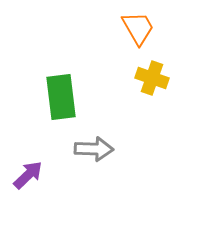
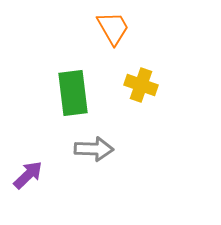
orange trapezoid: moved 25 px left
yellow cross: moved 11 px left, 7 px down
green rectangle: moved 12 px right, 4 px up
